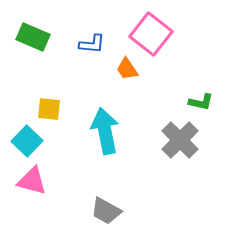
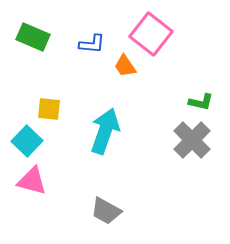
orange trapezoid: moved 2 px left, 3 px up
cyan arrow: rotated 30 degrees clockwise
gray cross: moved 12 px right
